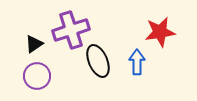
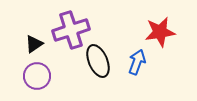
blue arrow: rotated 20 degrees clockwise
